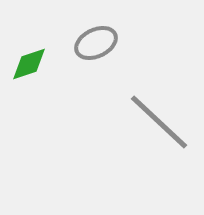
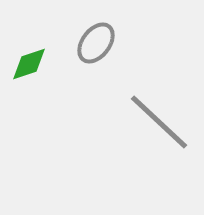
gray ellipse: rotated 27 degrees counterclockwise
